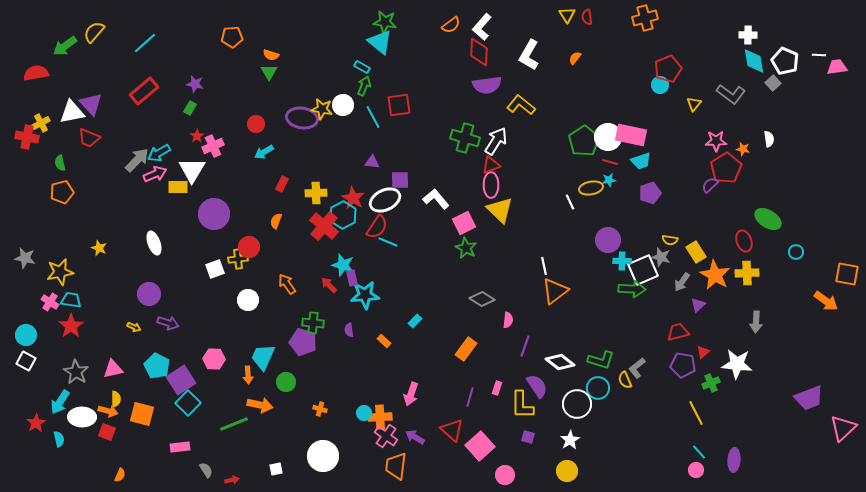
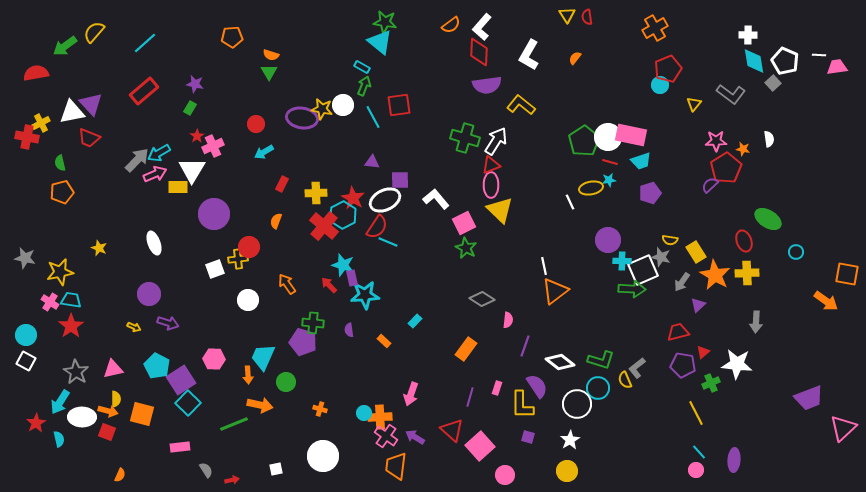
orange cross at (645, 18): moved 10 px right, 10 px down; rotated 15 degrees counterclockwise
